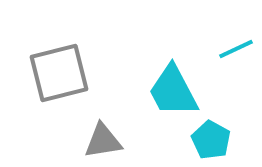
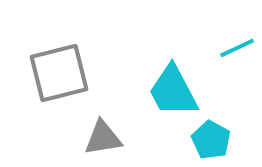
cyan line: moved 1 px right, 1 px up
gray triangle: moved 3 px up
